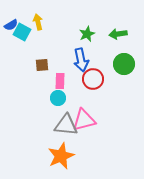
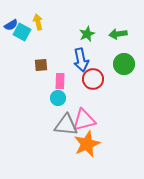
brown square: moved 1 px left
orange star: moved 26 px right, 12 px up
